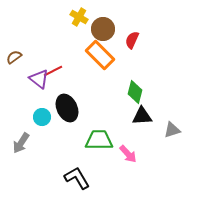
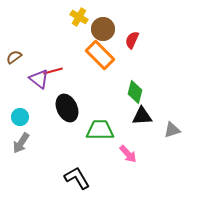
red line: rotated 12 degrees clockwise
cyan circle: moved 22 px left
green trapezoid: moved 1 px right, 10 px up
